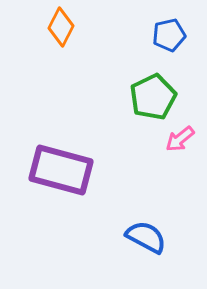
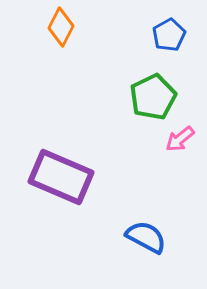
blue pentagon: rotated 16 degrees counterclockwise
purple rectangle: moved 7 px down; rotated 8 degrees clockwise
